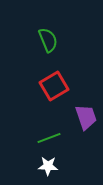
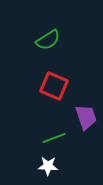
green semicircle: rotated 80 degrees clockwise
red square: rotated 36 degrees counterclockwise
green line: moved 5 px right
